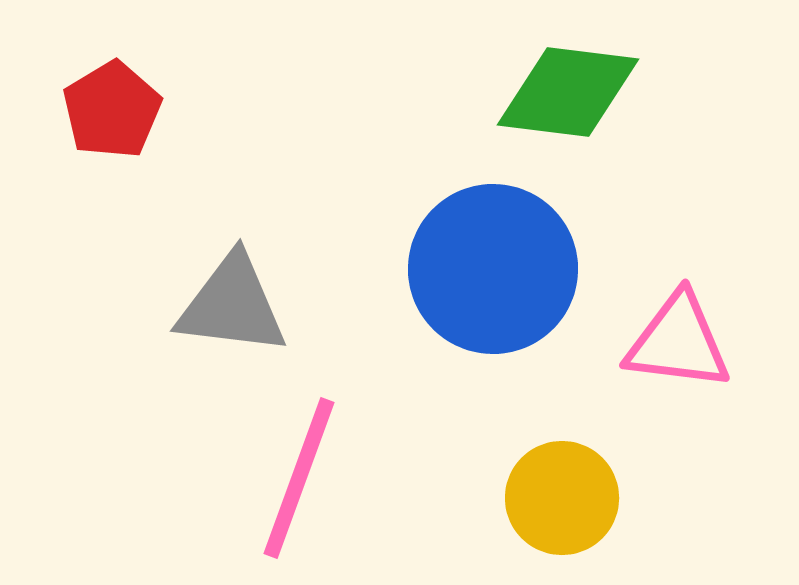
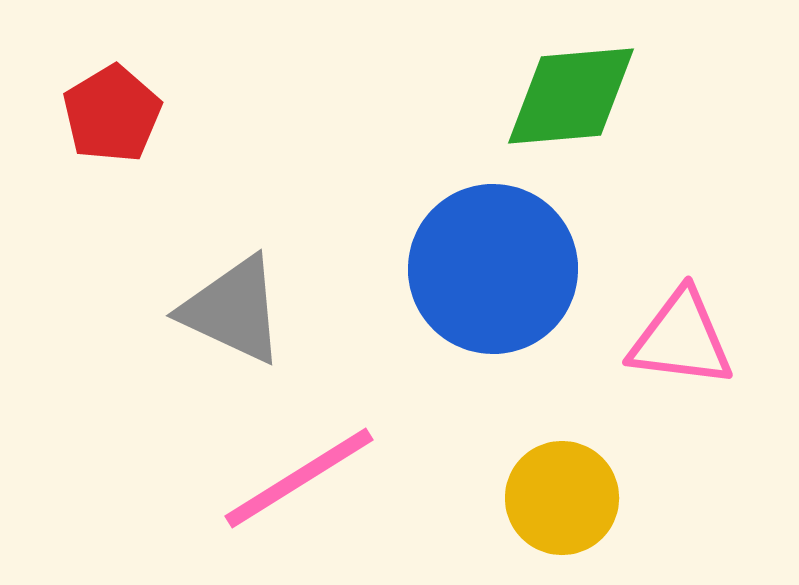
green diamond: moved 3 px right, 4 px down; rotated 12 degrees counterclockwise
red pentagon: moved 4 px down
gray triangle: moved 1 px right, 5 px down; rotated 18 degrees clockwise
pink triangle: moved 3 px right, 3 px up
pink line: rotated 38 degrees clockwise
